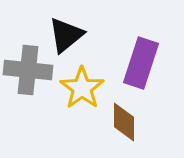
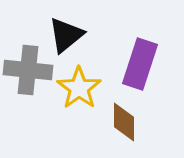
purple rectangle: moved 1 px left, 1 px down
yellow star: moved 3 px left
